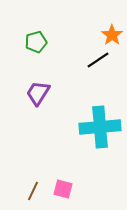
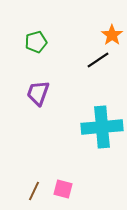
purple trapezoid: rotated 12 degrees counterclockwise
cyan cross: moved 2 px right
brown line: moved 1 px right
